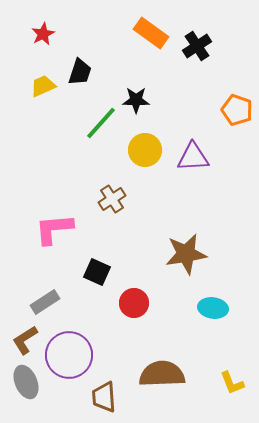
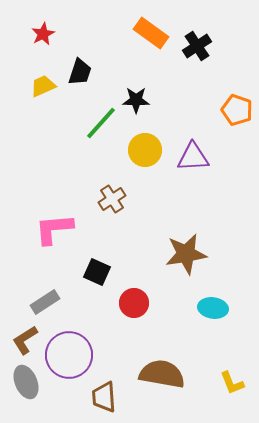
brown semicircle: rotated 12 degrees clockwise
